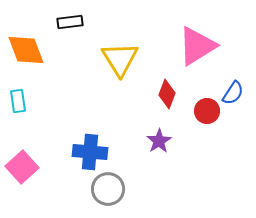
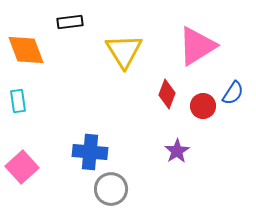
yellow triangle: moved 4 px right, 8 px up
red circle: moved 4 px left, 5 px up
purple star: moved 18 px right, 10 px down
gray circle: moved 3 px right
